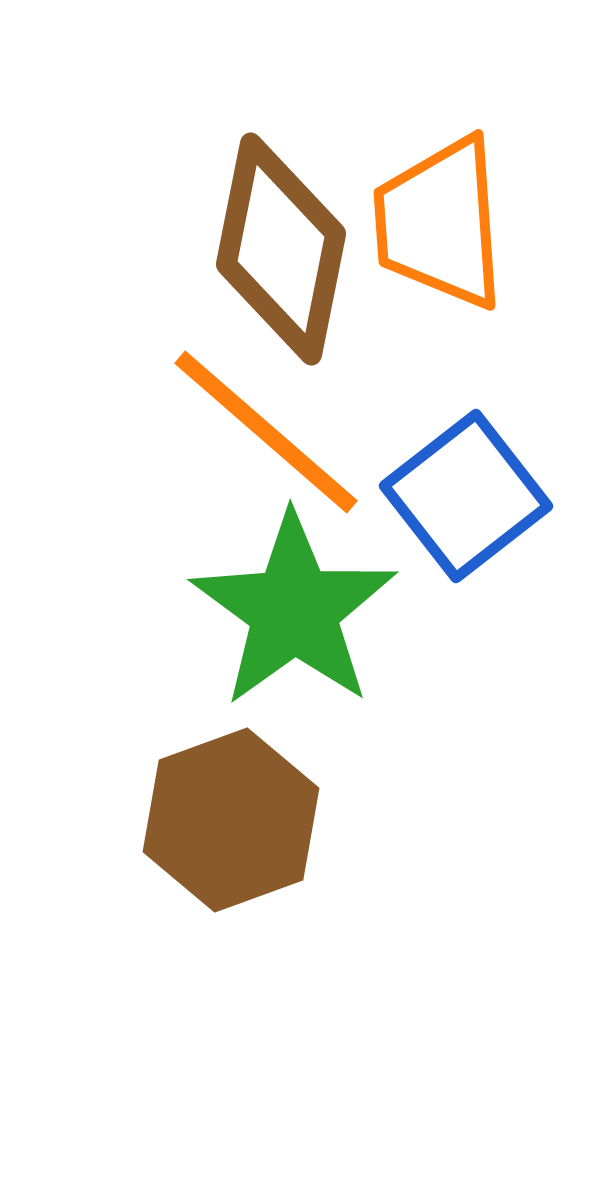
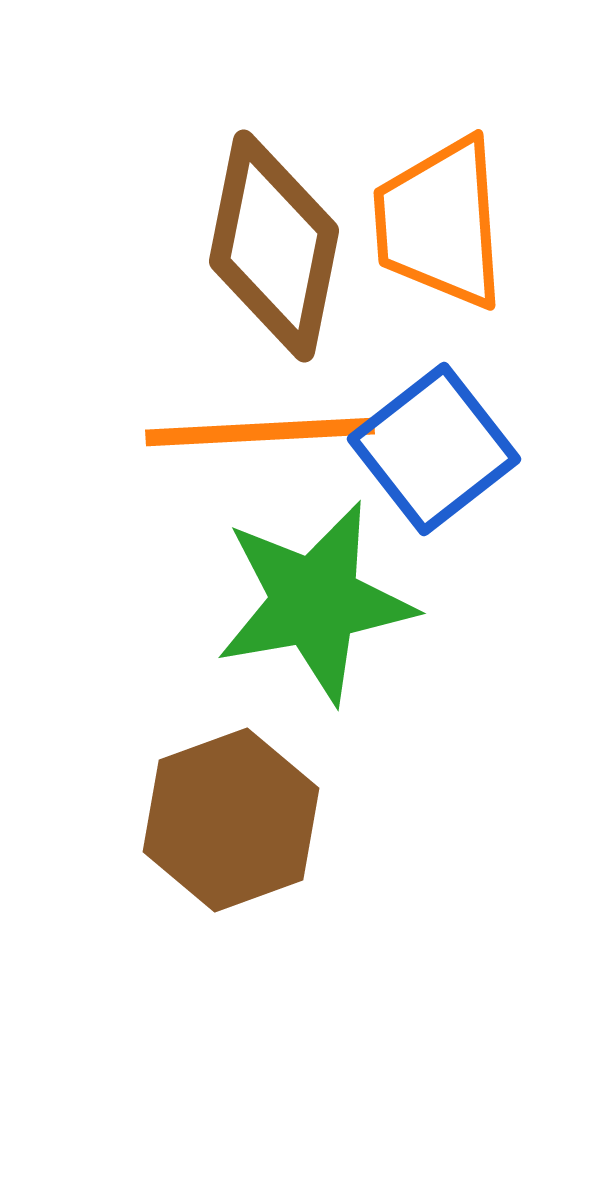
brown diamond: moved 7 px left, 3 px up
orange line: moved 6 px left; rotated 44 degrees counterclockwise
blue square: moved 32 px left, 47 px up
green star: moved 21 px right, 8 px up; rotated 26 degrees clockwise
